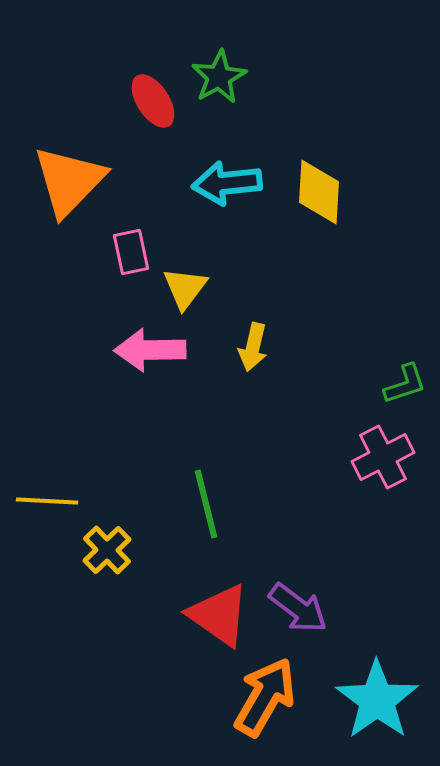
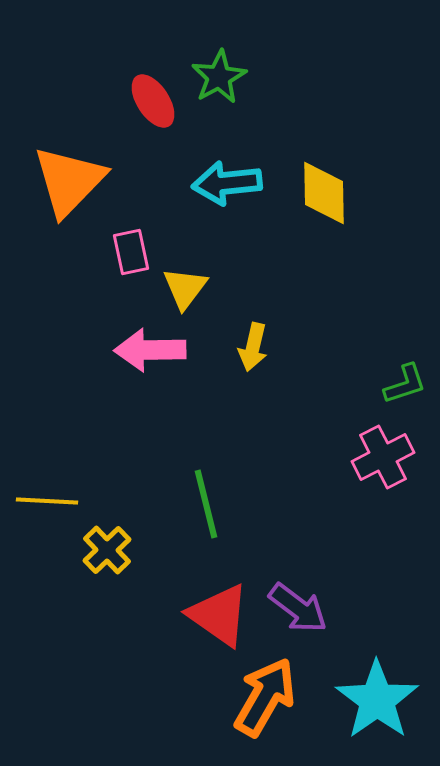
yellow diamond: moved 5 px right, 1 px down; rotated 4 degrees counterclockwise
